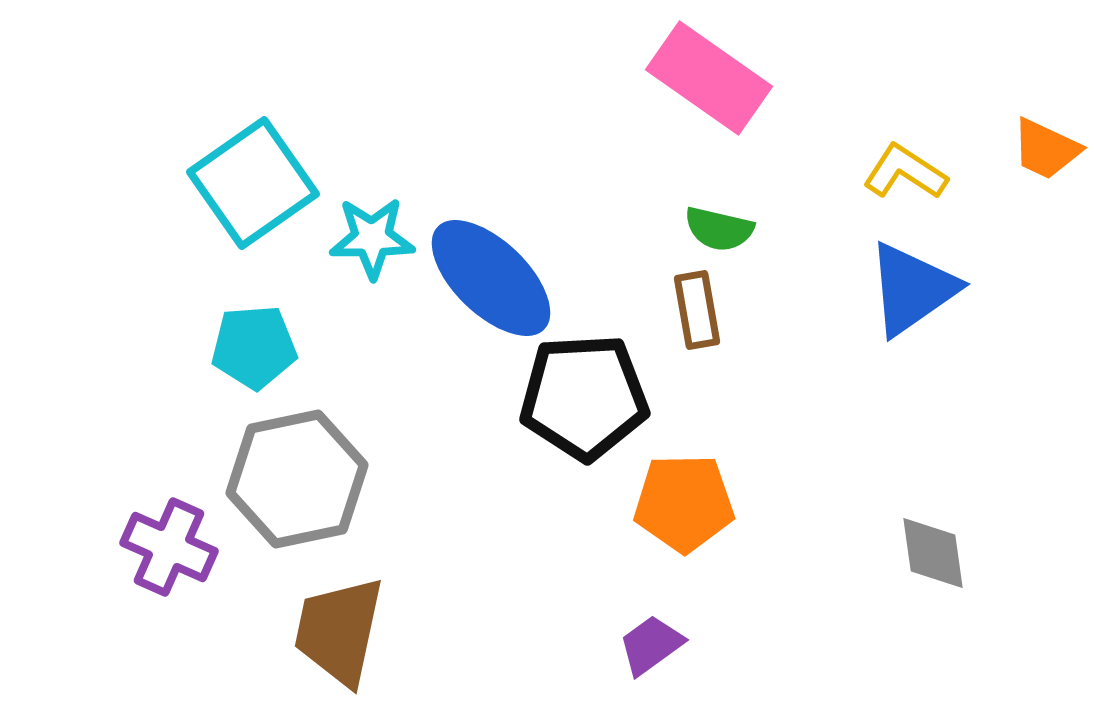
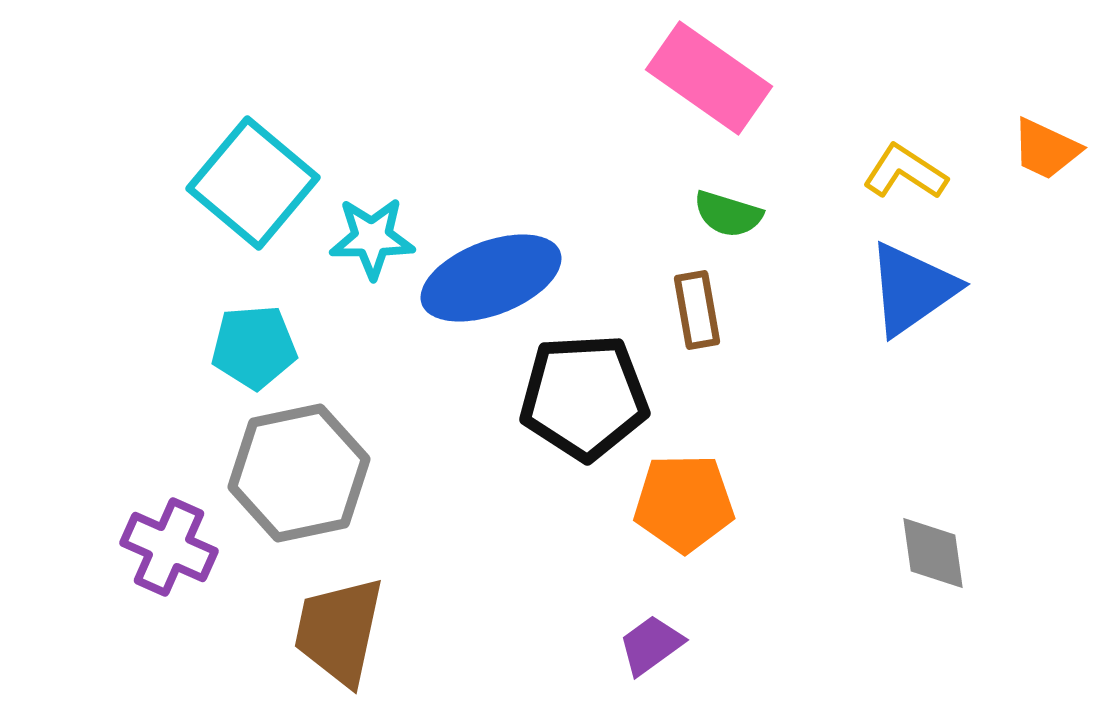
cyan square: rotated 15 degrees counterclockwise
green semicircle: moved 9 px right, 15 px up; rotated 4 degrees clockwise
blue ellipse: rotated 65 degrees counterclockwise
gray hexagon: moved 2 px right, 6 px up
